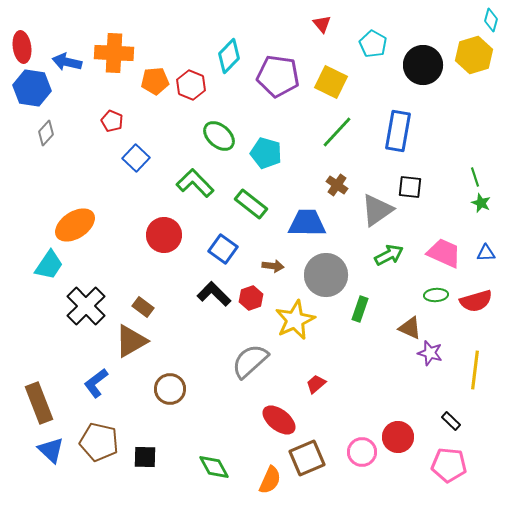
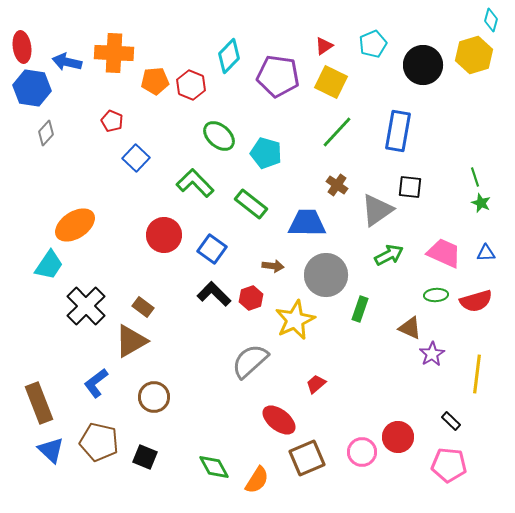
red triangle at (322, 24): moved 2 px right, 22 px down; rotated 36 degrees clockwise
cyan pentagon at (373, 44): rotated 20 degrees clockwise
blue square at (223, 249): moved 11 px left
purple star at (430, 353): moved 2 px right, 1 px down; rotated 25 degrees clockwise
yellow line at (475, 370): moved 2 px right, 4 px down
brown circle at (170, 389): moved 16 px left, 8 px down
black square at (145, 457): rotated 20 degrees clockwise
orange semicircle at (270, 480): moved 13 px left; rotated 8 degrees clockwise
